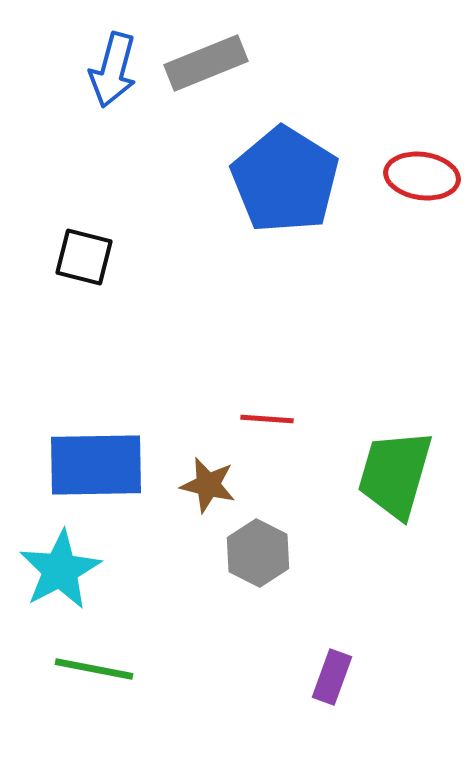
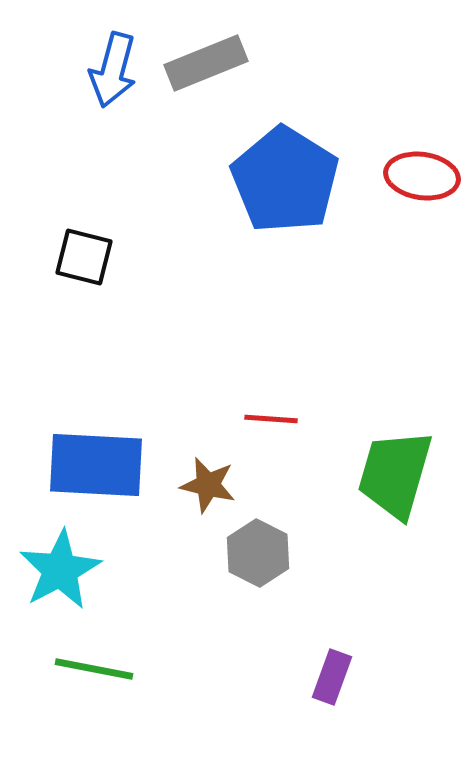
red line: moved 4 px right
blue rectangle: rotated 4 degrees clockwise
